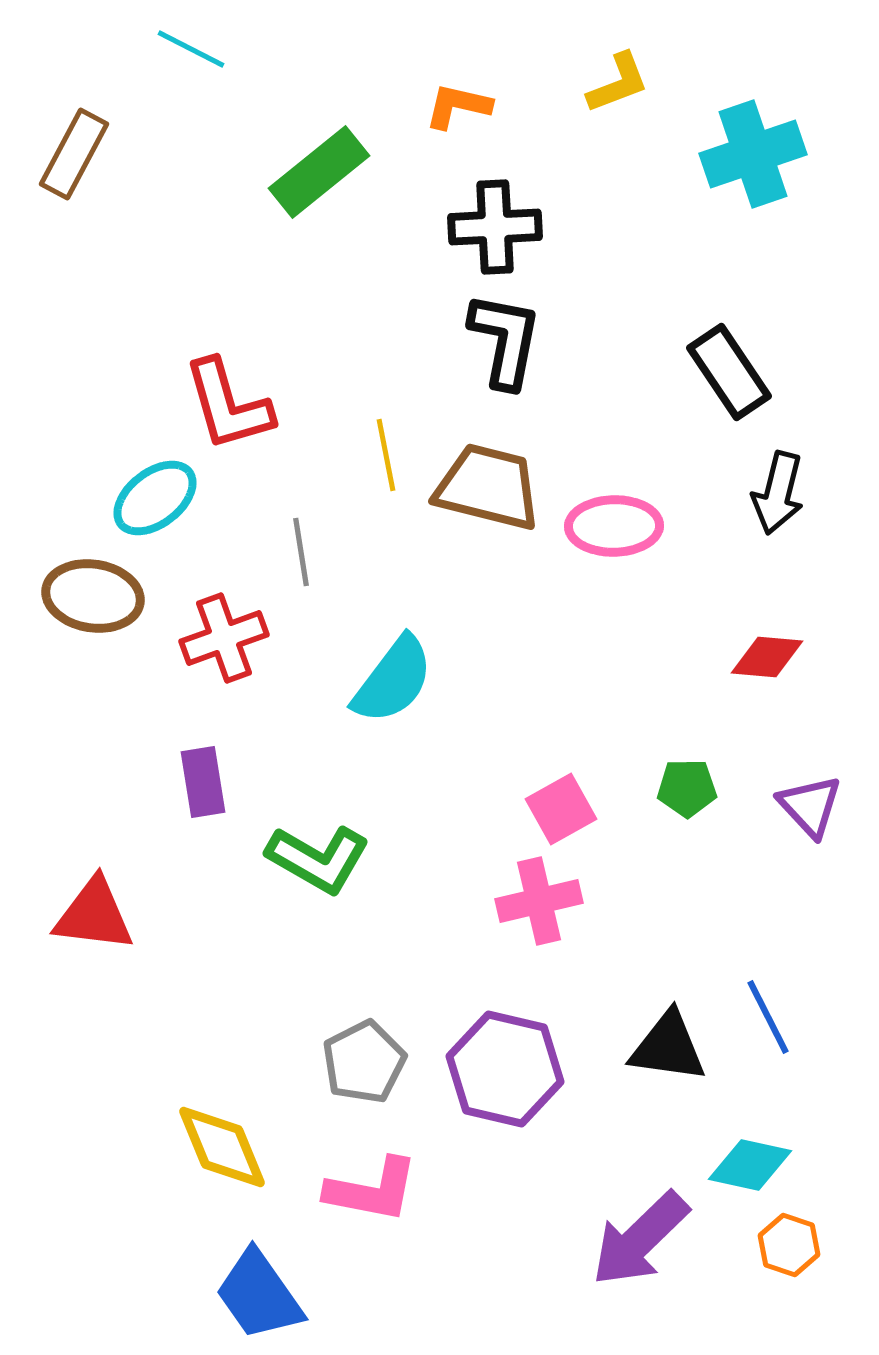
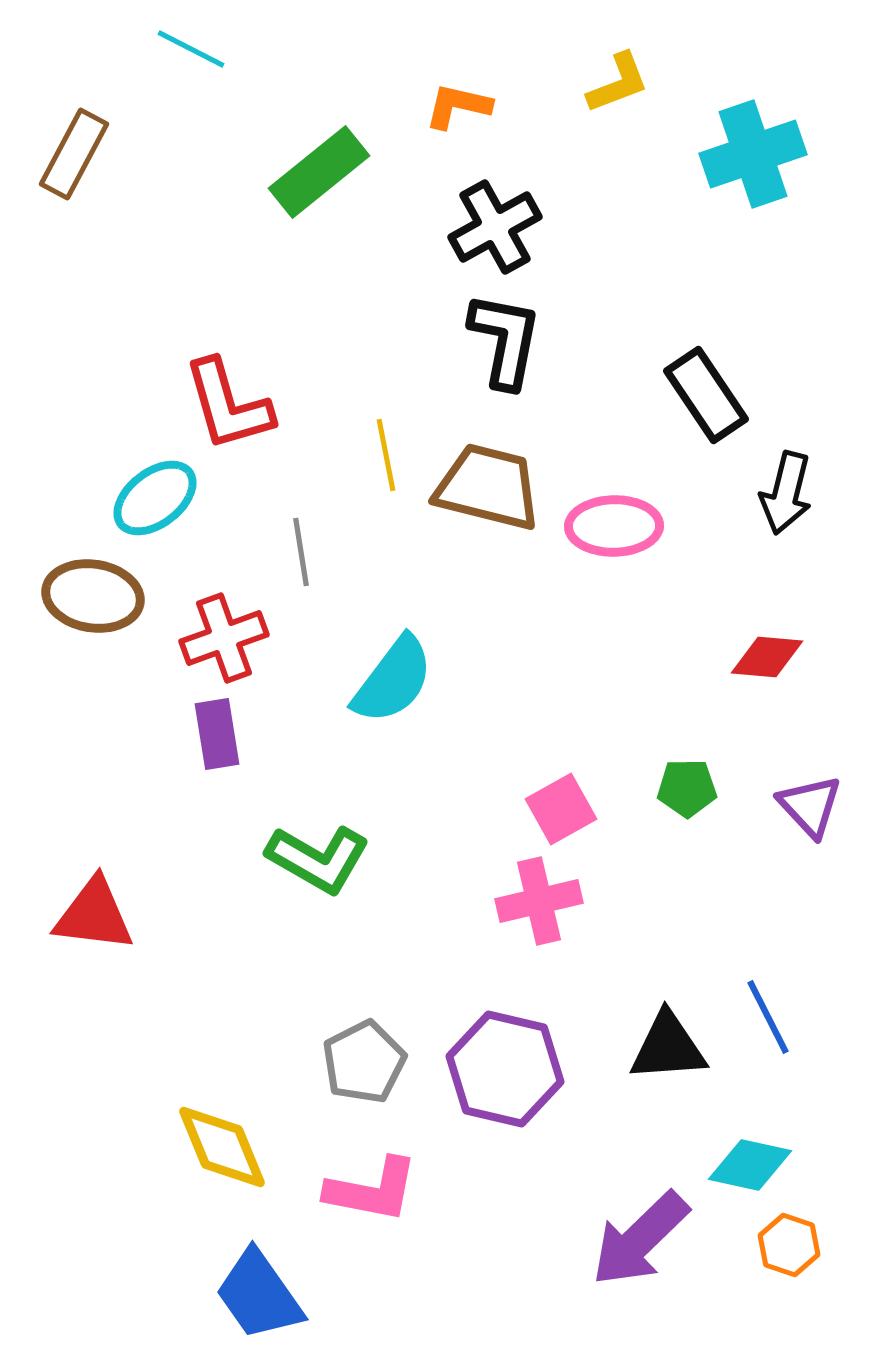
black cross: rotated 26 degrees counterclockwise
black rectangle: moved 23 px left, 23 px down
black arrow: moved 8 px right
purple rectangle: moved 14 px right, 48 px up
black triangle: rotated 12 degrees counterclockwise
